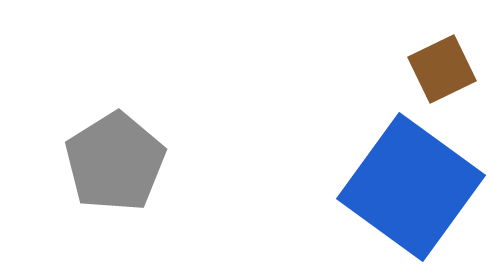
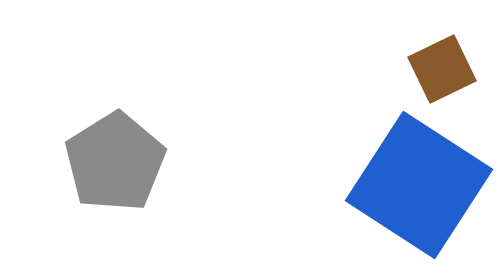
blue square: moved 8 px right, 2 px up; rotated 3 degrees counterclockwise
